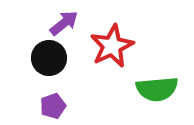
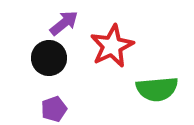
purple pentagon: moved 1 px right, 3 px down
